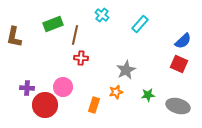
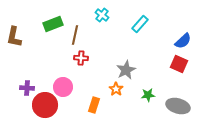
orange star: moved 3 px up; rotated 24 degrees counterclockwise
